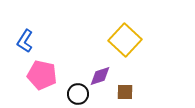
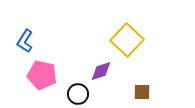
yellow square: moved 2 px right
purple diamond: moved 1 px right, 5 px up
brown square: moved 17 px right
